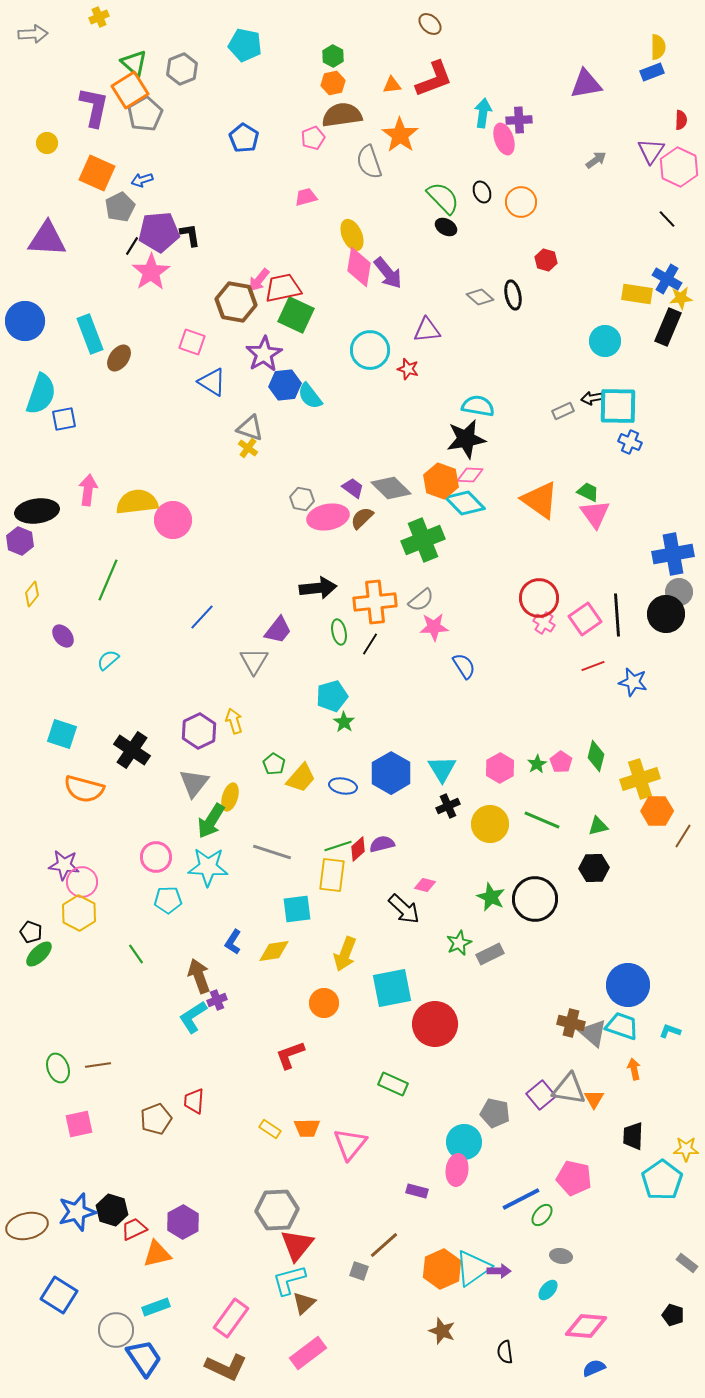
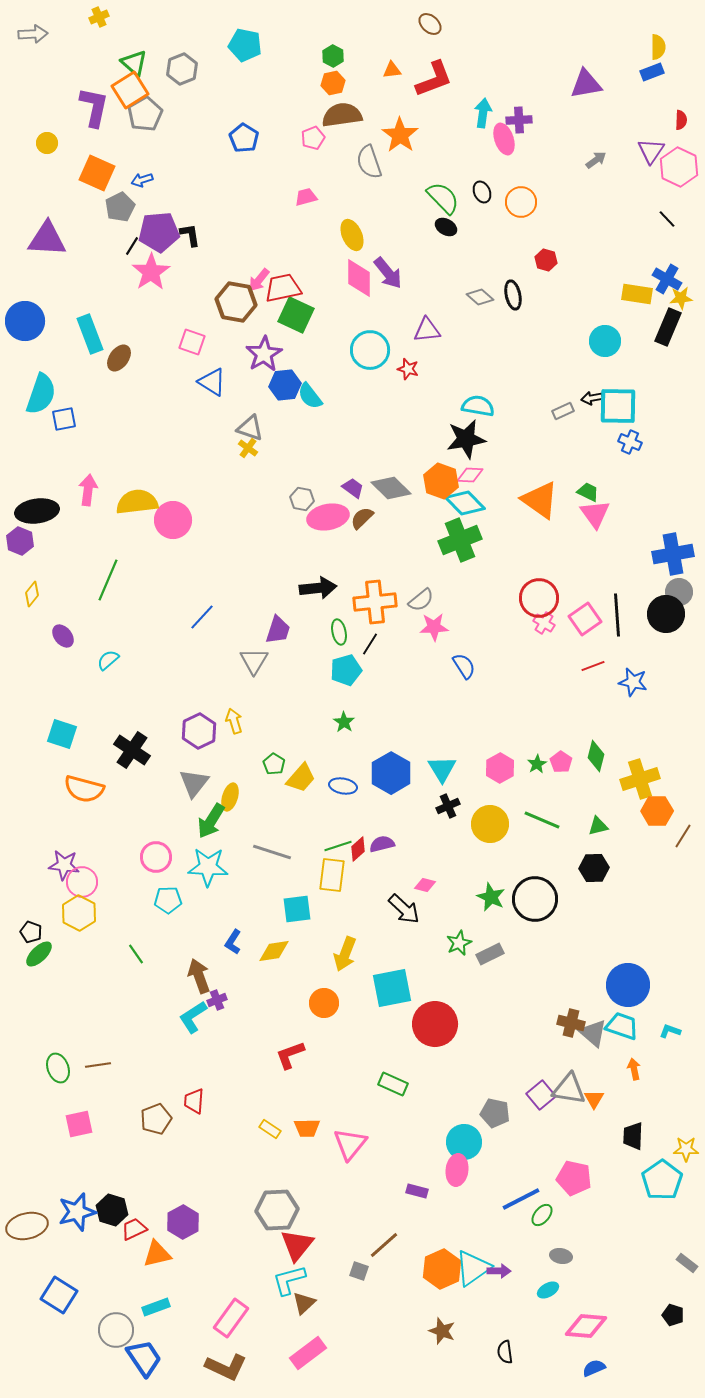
orange triangle at (392, 85): moved 15 px up
pink diamond at (359, 267): moved 11 px down; rotated 9 degrees counterclockwise
green cross at (423, 540): moved 37 px right
purple trapezoid at (278, 630): rotated 20 degrees counterclockwise
cyan pentagon at (332, 696): moved 14 px right, 26 px up
cyan ellipse at (548, 1290): rotated 20 degrees clockwise
